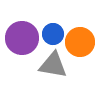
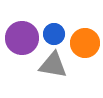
blue circle: moved 1 px right
orange circle: moved 5 px right, 1 px down
